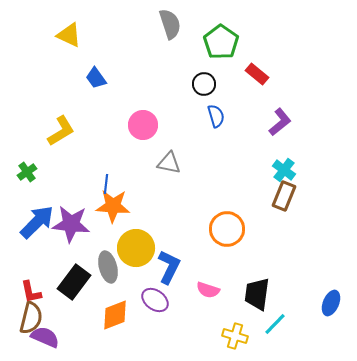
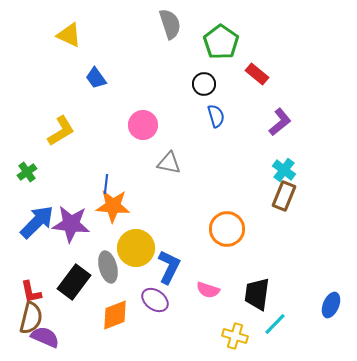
blue ellipse: moved 2 px down
